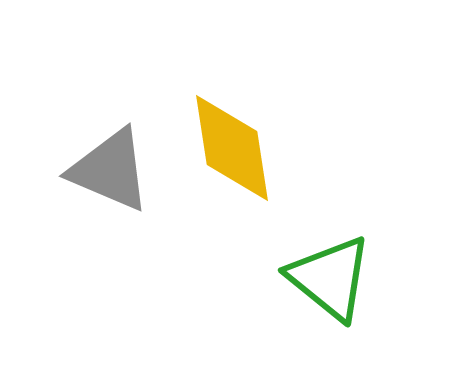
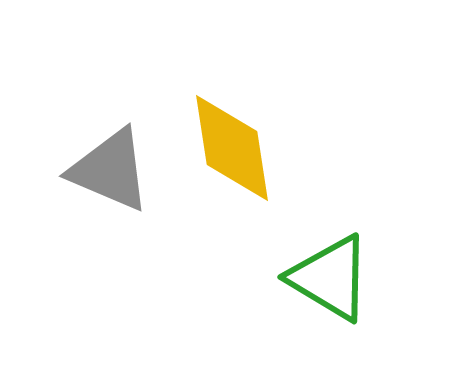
green triangle: rotated 8 degrees counterclockwise
